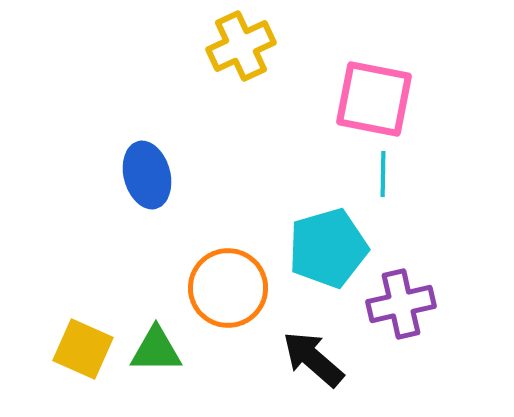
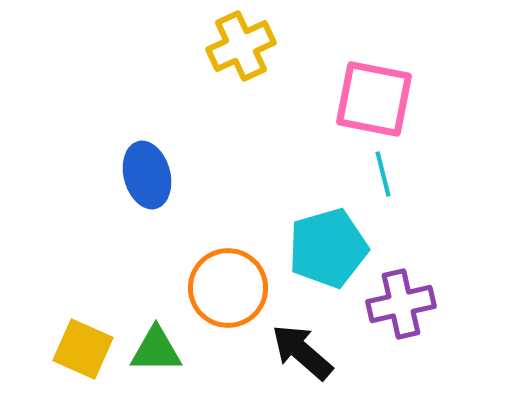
cyan line: rotated 15 degrees counterclockwise
black arrow: moved 11 px left, 7 px up
